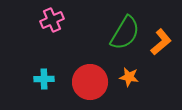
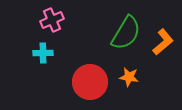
green semicircle: moved 1 px right
orange L-shape: moved 2 px right
cyan cross: moved 1 px left, 26 px up
